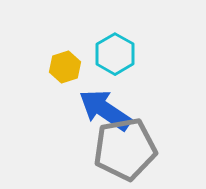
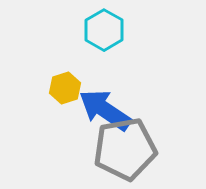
cyan hexagon: moved 11 px left, 24 px up
yellow hexagon: moved 21 px down
